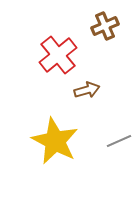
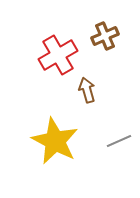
brown cross: moved 10 px down
red cross: rotated 9 degrees clockwise
brown arrow: rotated 90 degrees counterclockwise
